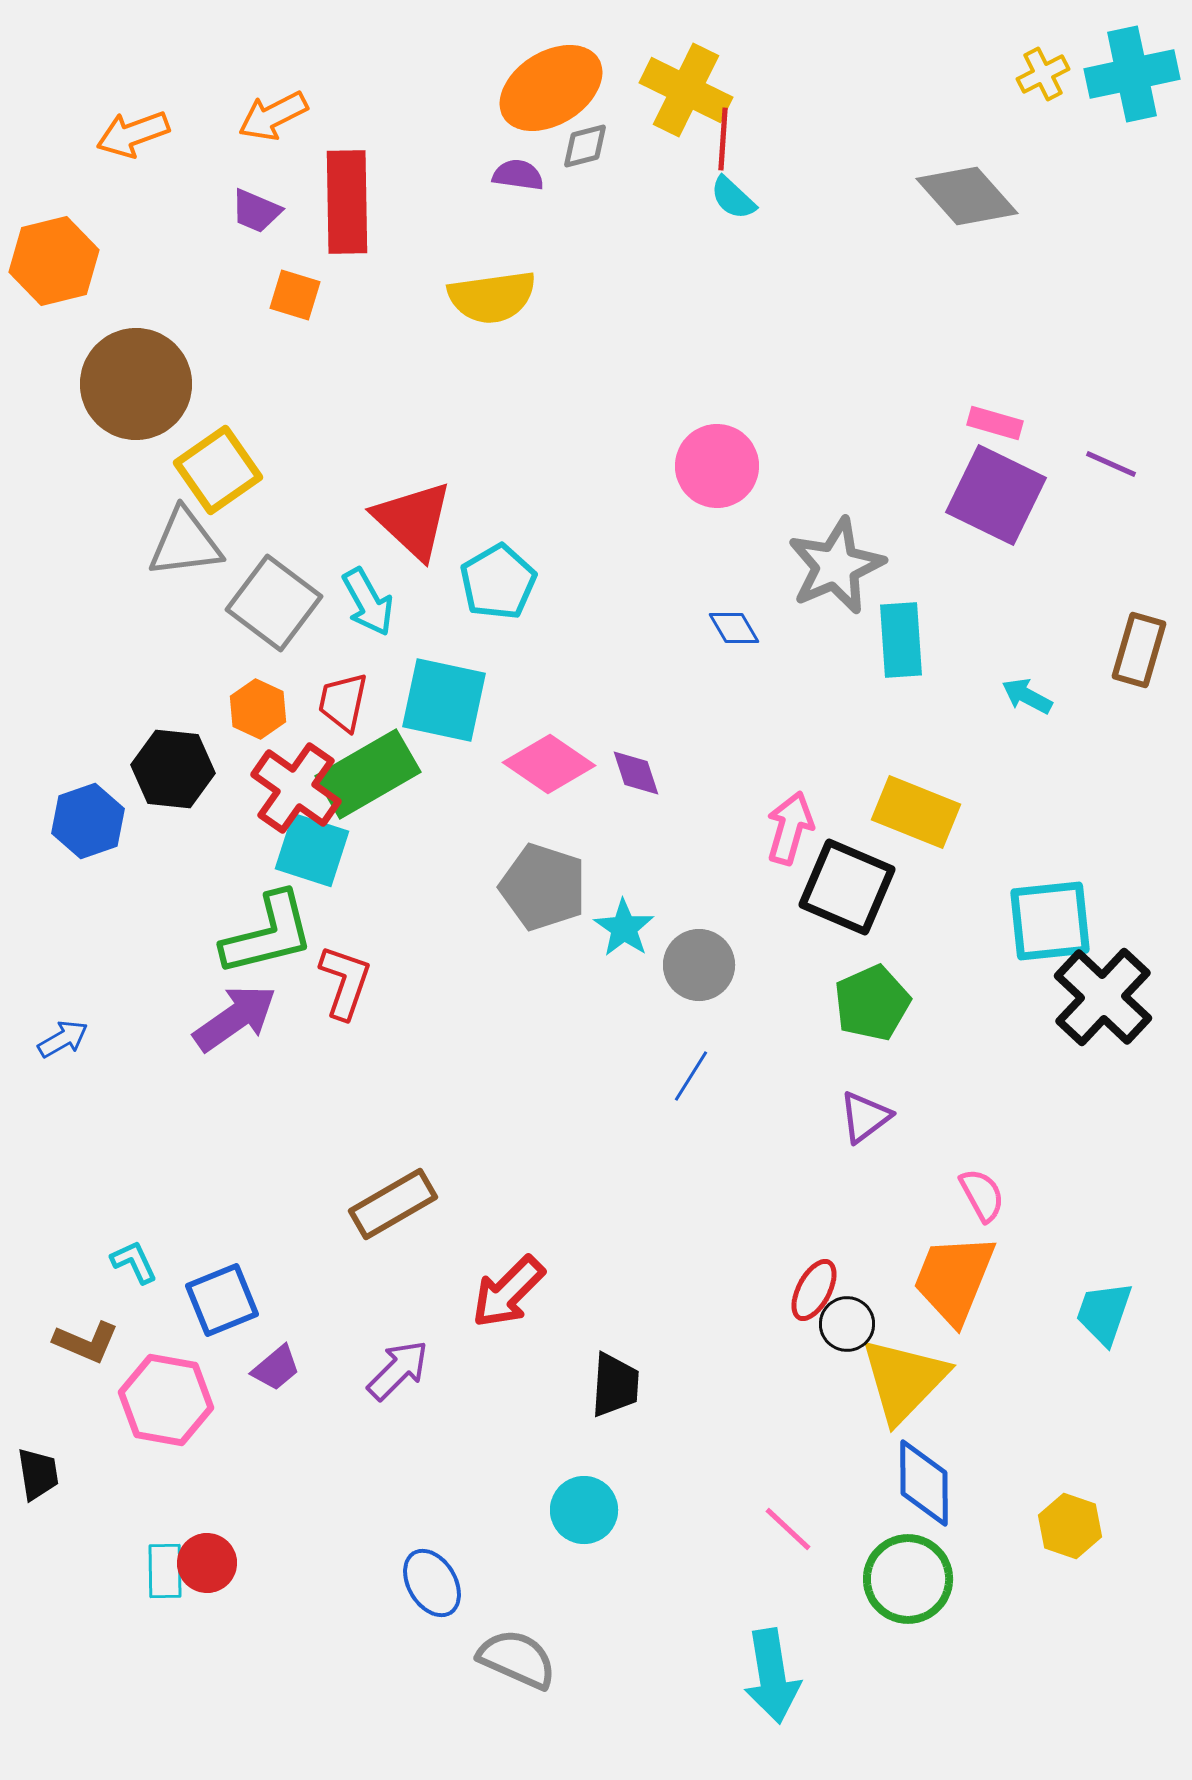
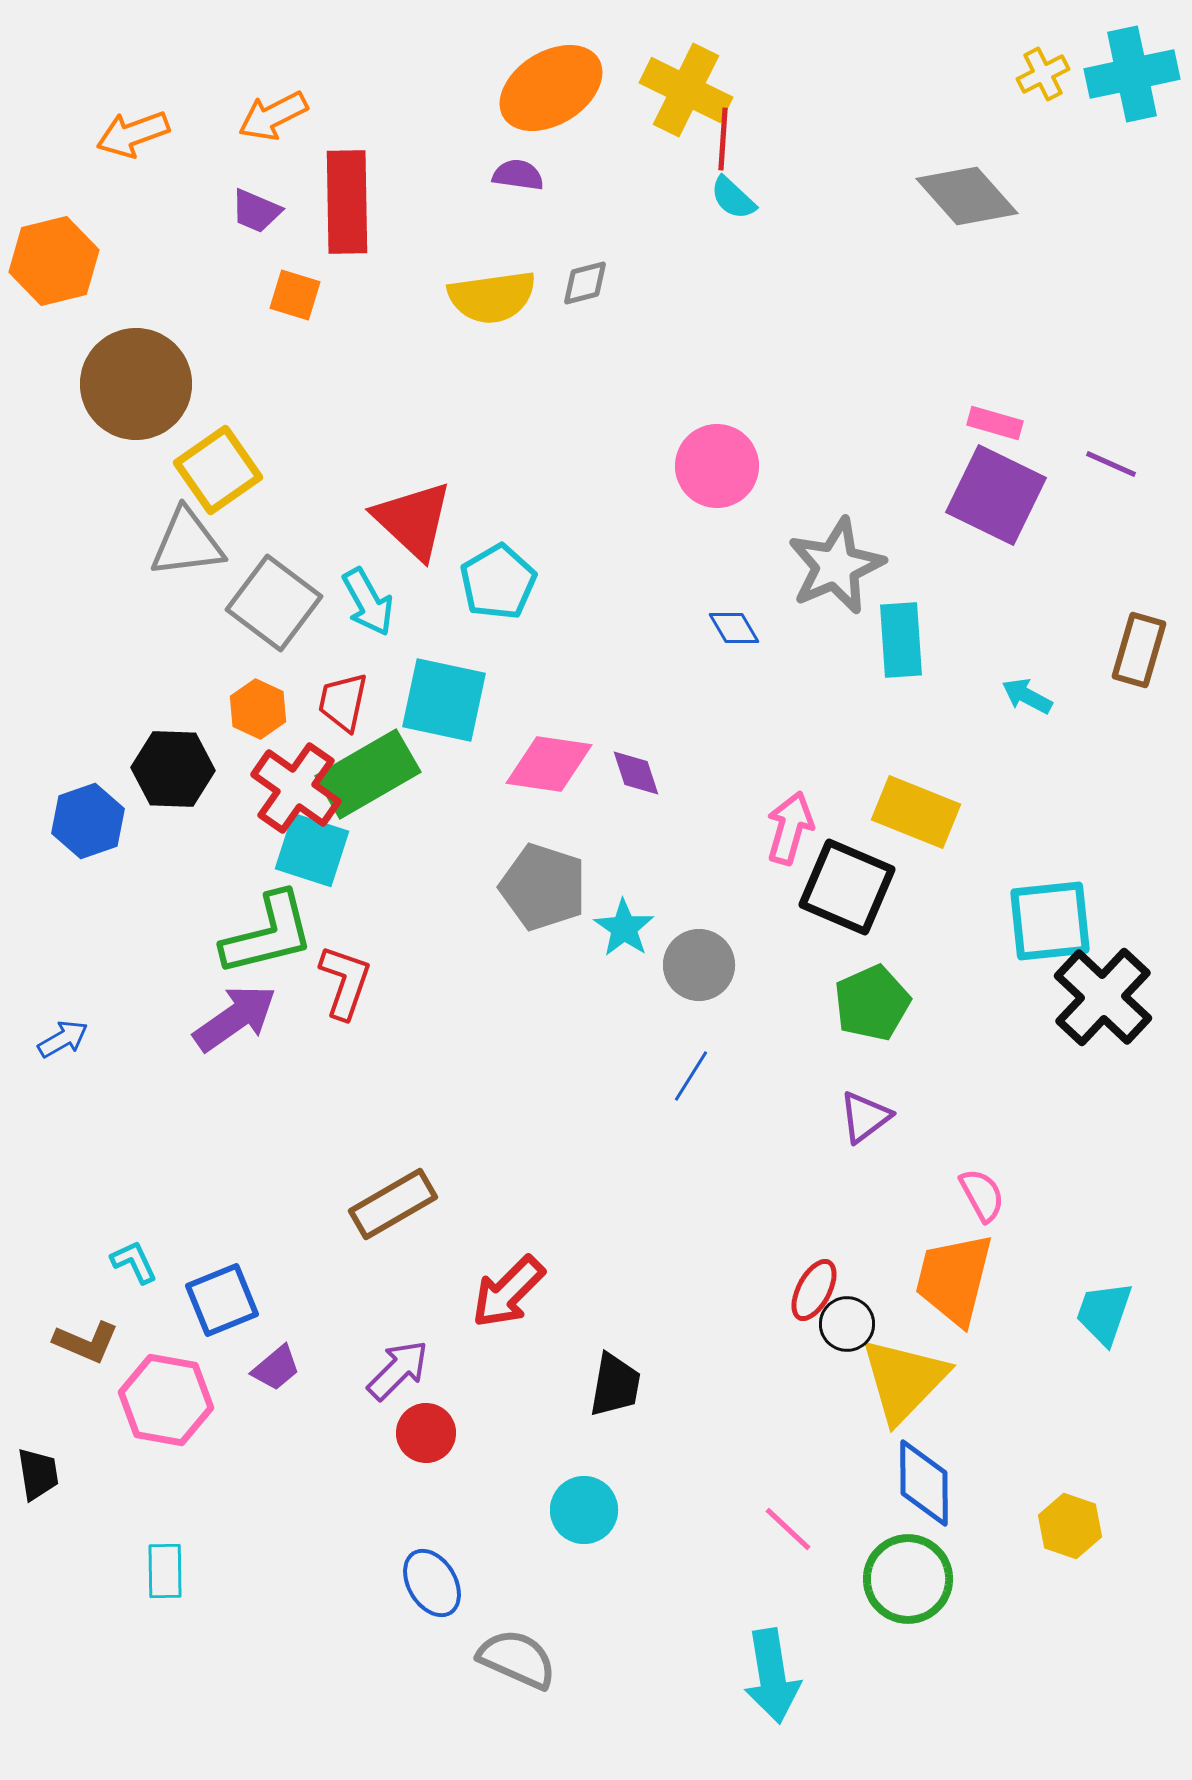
gray diamond at (585, 146): moved 137 px down
gray triangle at (185, 543): moved 2 px right
pink diamond at (549, 764): rotated 26 degrees counterclockwise
black hexagon at (173, 769): rotated 4 degrees counterclockwise
orange trapezoid at (954, 1279): rotated 8 degrees counterclockwise
black trapezoid at (615, 1385): rotated 6 degrees clockwise
red circle at (207, 1563): moved 219 px right, 130 px up
